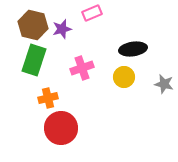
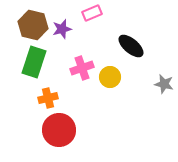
black ellipse: moved 2 px left, 3 px up; rotated 48 degrees clockwise
green rectangle: moved 2 px down
yellow circle: moved 14 px left
red circle: moved 2 px left, 2 px down
